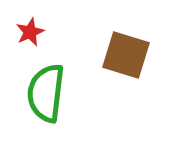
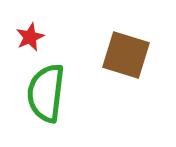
red star: moved 5 px down
